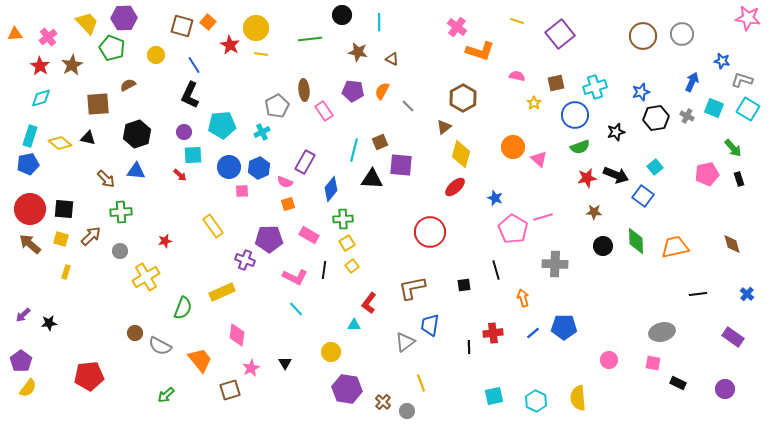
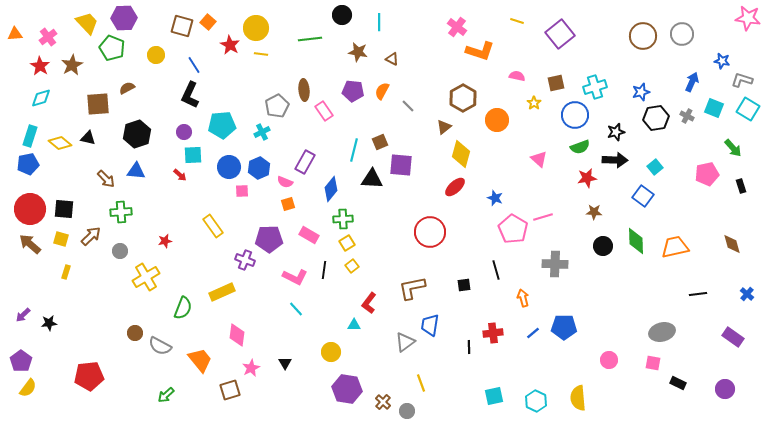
brown semicircle at (128, 85): moved 1 px left, 3 px down
orange circle at (513, 147): moved 16 px left, 27 px up
black arrow at (616, 175): moved 1 px left, 15 px up; rotated 20 degrees counterclockwise
black rectangle at (739, 179): moved 2 px right, 7 px down
